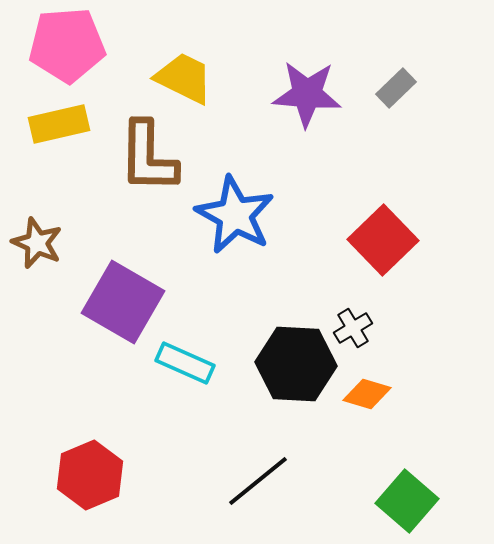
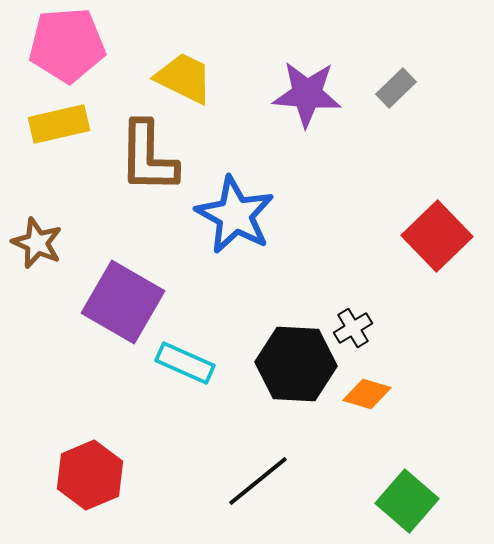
red square: moved 54 px right, 4 px up
